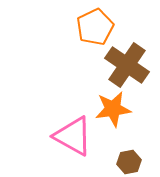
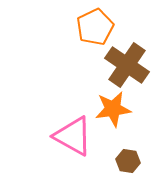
brown hexagon: moved 1 px left, 1 px up; rotated 20 degrees clockwise
